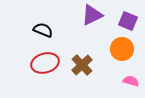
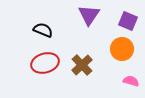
purple triangle: moved 3 px left; rotated 30 degrees counterclockwise
